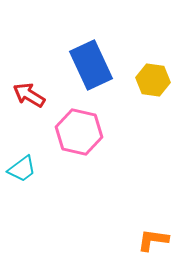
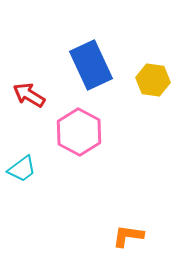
pink hexagon: rotated 15 degrees clockwise
orange L-shape: moved 25 px left, 4 px up
